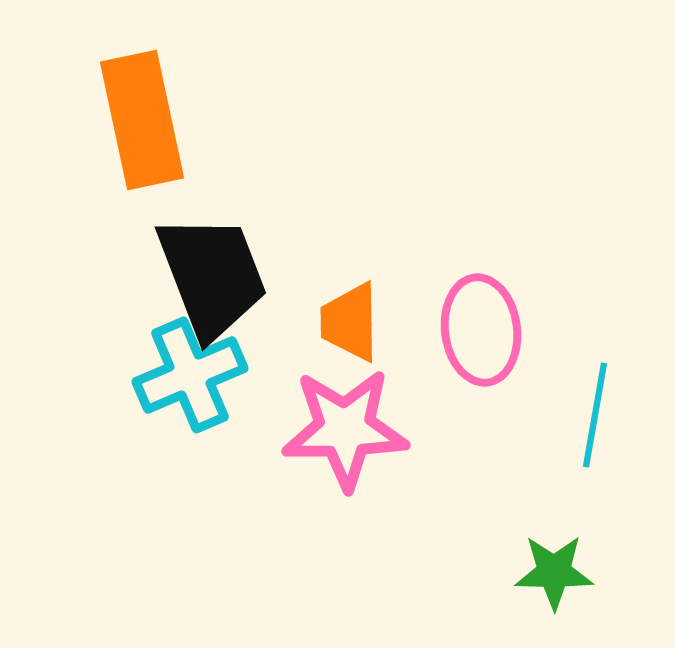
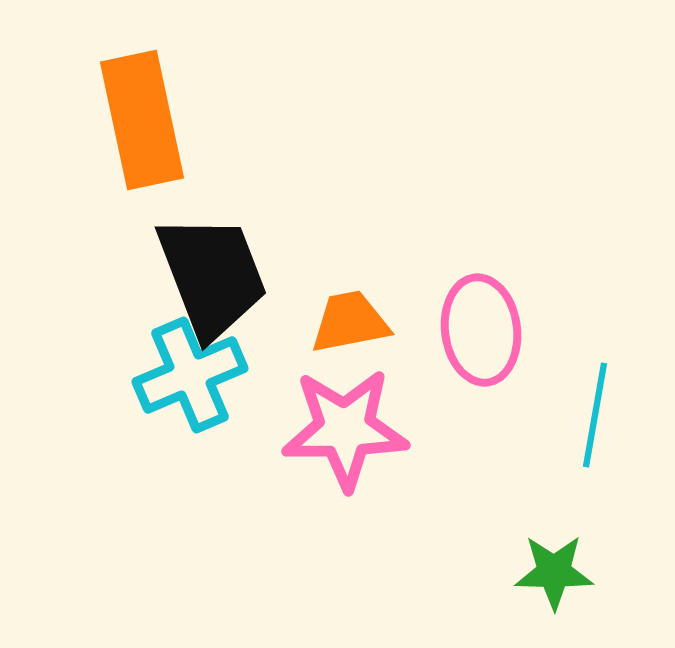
orange trapezoid: rotated 80 degrees clockwise
